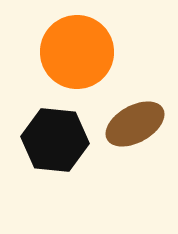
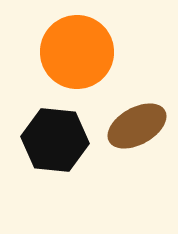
brown ellipse: moved 2 px right, 2 px down
